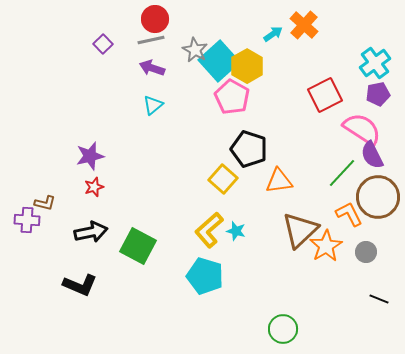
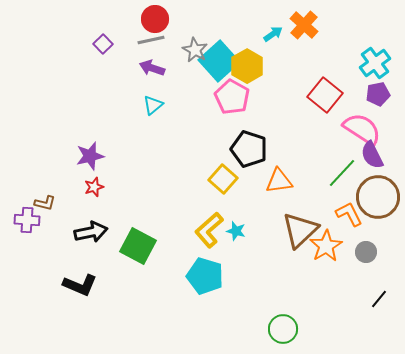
red square: rotated 24 degrees counterclockwise
black line: rotated 72 degrees counterclockwise
